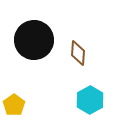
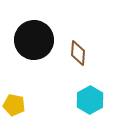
yellow pentagon: rotated 25 degrees counterclockwise
